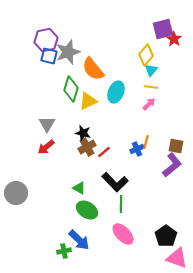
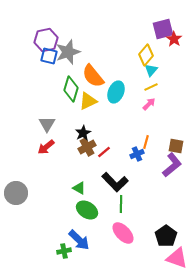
orange semicircle: moved 7 px down
yellow line: rotated 32 degrees counterclockwise
black star: rotated 28 degrees clockwise
blue cross: moved 5 px down
pink ellipse: moved 1 px up
